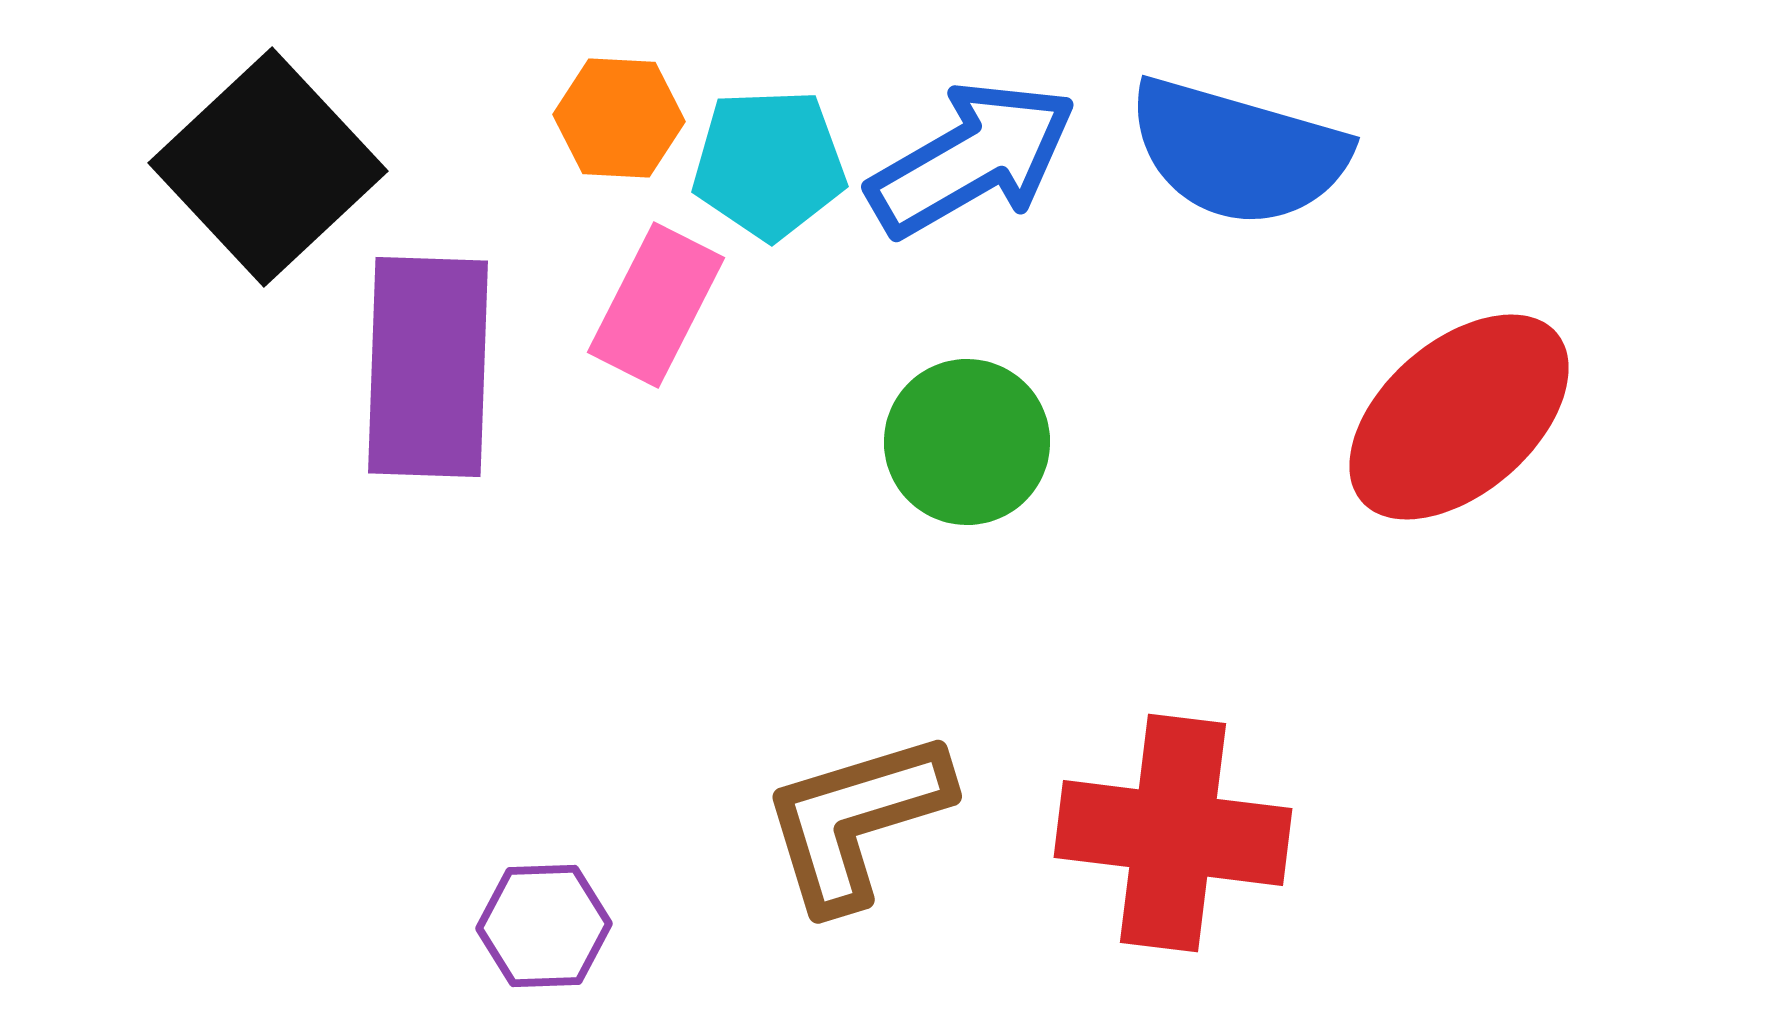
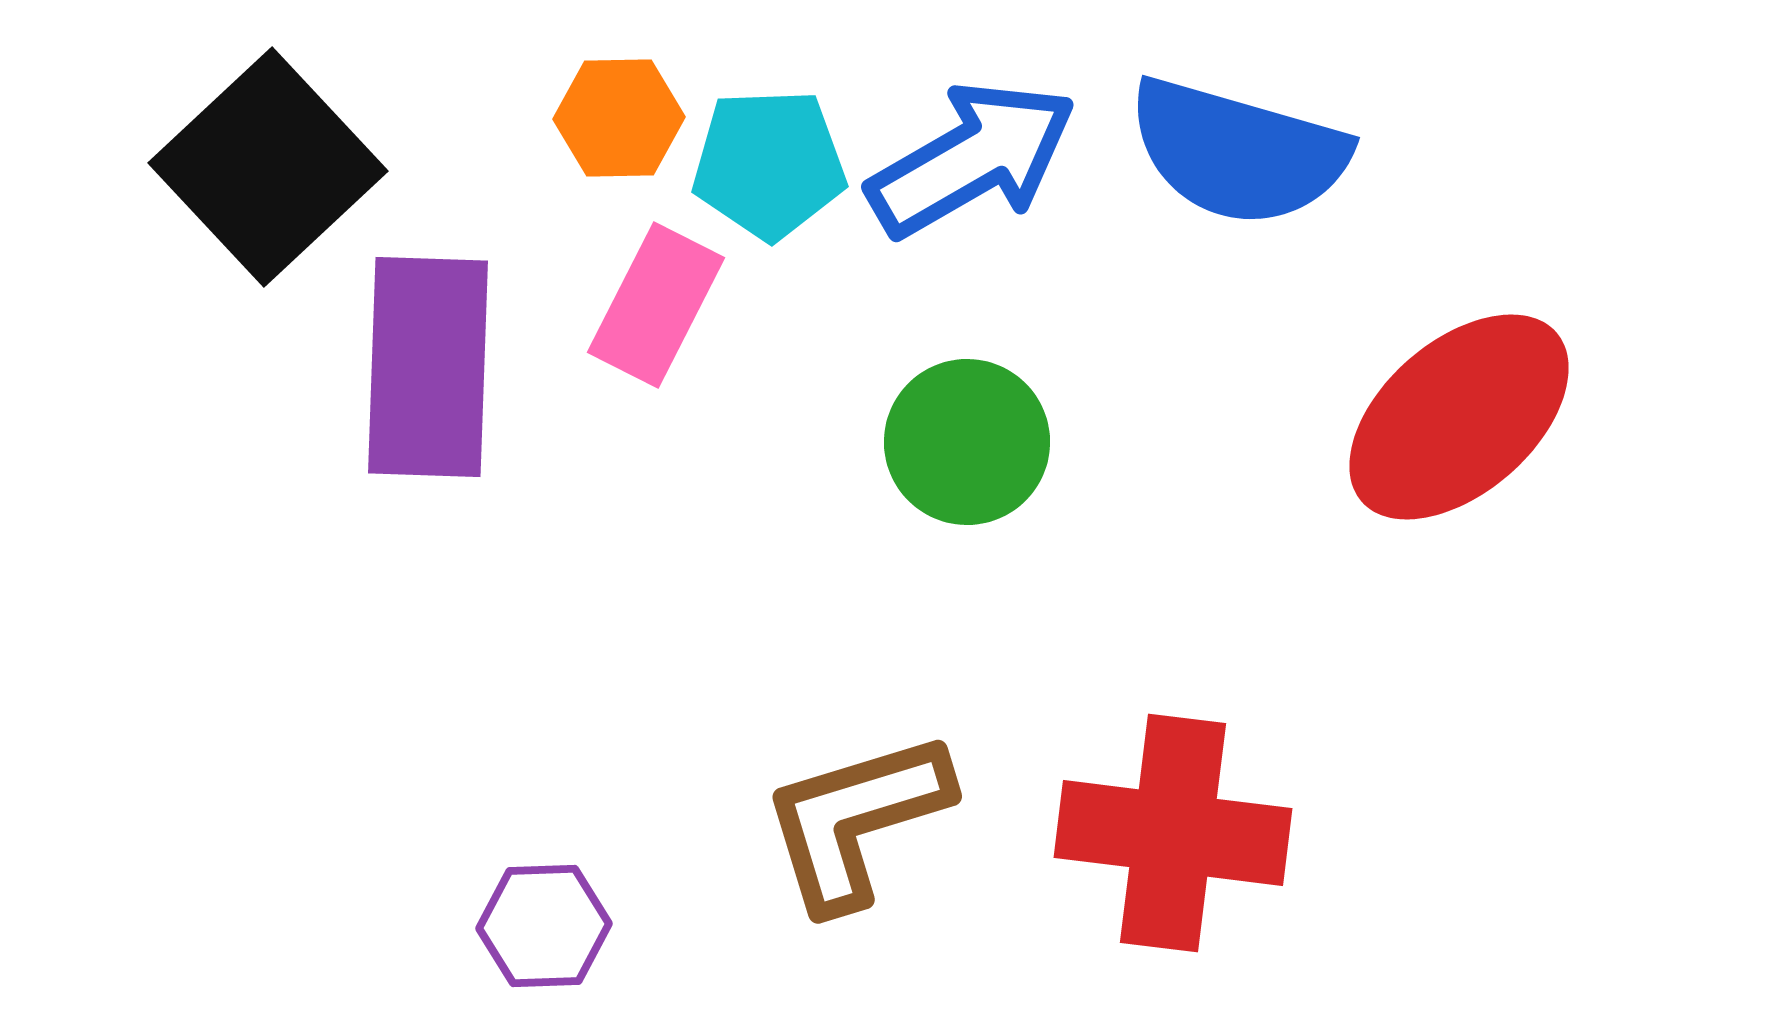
orange hexagon: rotated 4 degrees counterclockwise
